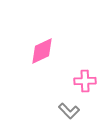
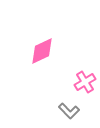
pink cross: moved 1 px down; rotated 30 degrees counterclockwise
